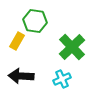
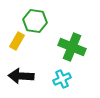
green cross: rotated 24 degrees counterclockwise
